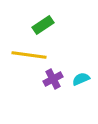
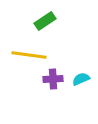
green rectangle: moved 2 px right, 4 px up
purple cross: rotated 24 degrees clockwise
